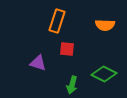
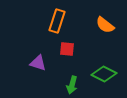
orange semicircle: rotated 36 degrees clockwise
